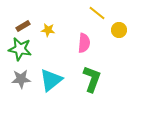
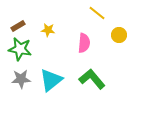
brown rectangle: moved 5 px left
yellow circle: moved 5 px down
green L-shape: rotated 60 degrees counterclockwise
